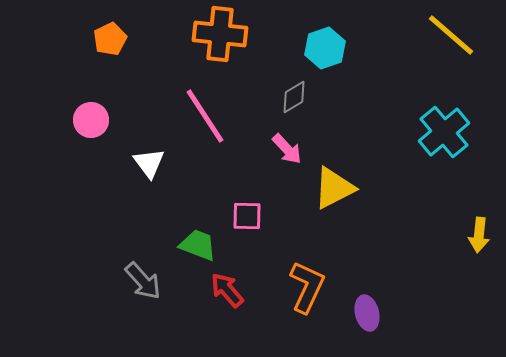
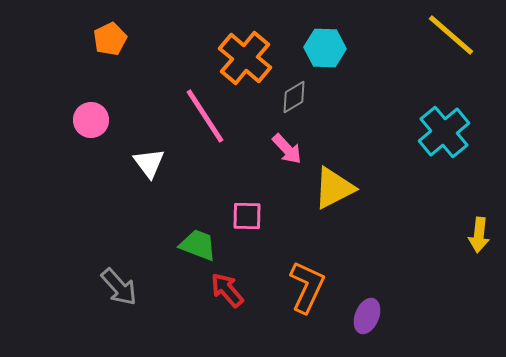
orange cross: moved 25 px right, 24 px down; rotated 34 degrees clockwise
cyan hexagon: rotated 21 degrees clockwise
gray arrow: moved 24 px left, 6 px down
purple ellipse: moved 3 px down; rotated 36 degrees clockwise
